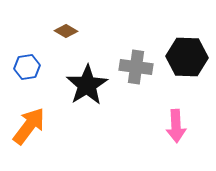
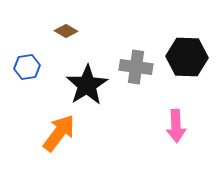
orange arrow: moved 30 px right, 7 px down
